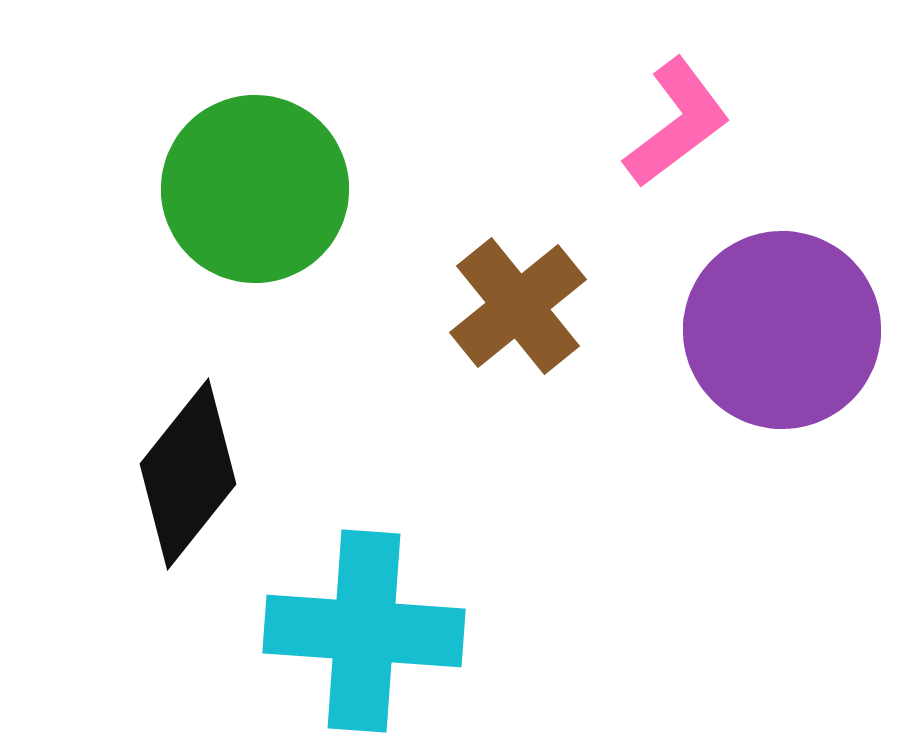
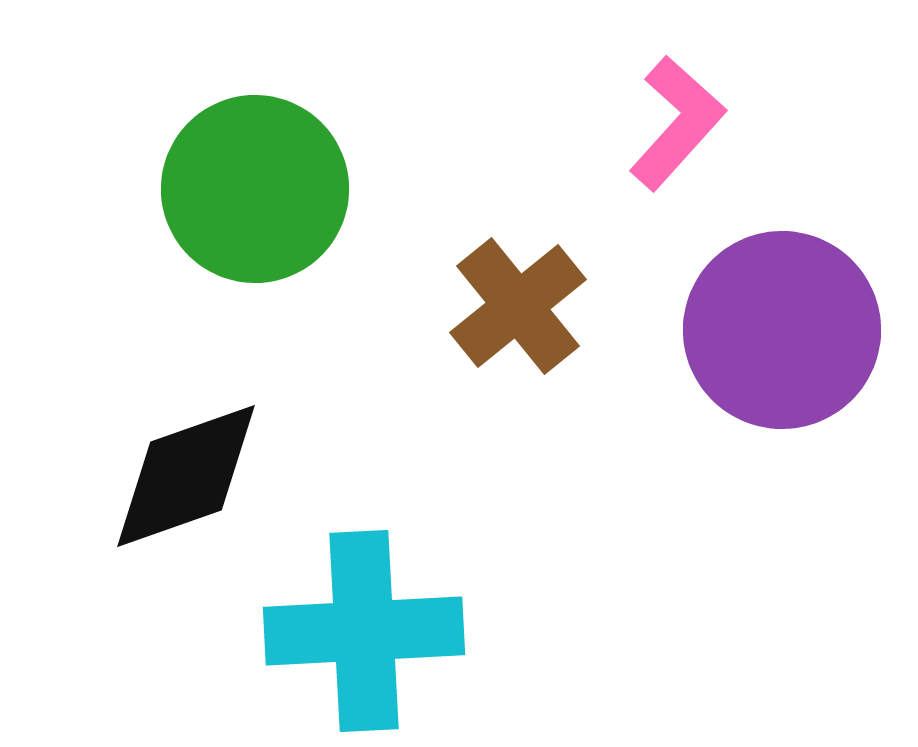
pink L-shape: rotated 11 degrees counterclockwise
black diamond: moved 2 px left, 2 px down; rotated 32 degrees clockwise
cyan cross: rotated 7 degrees counterclockwise
